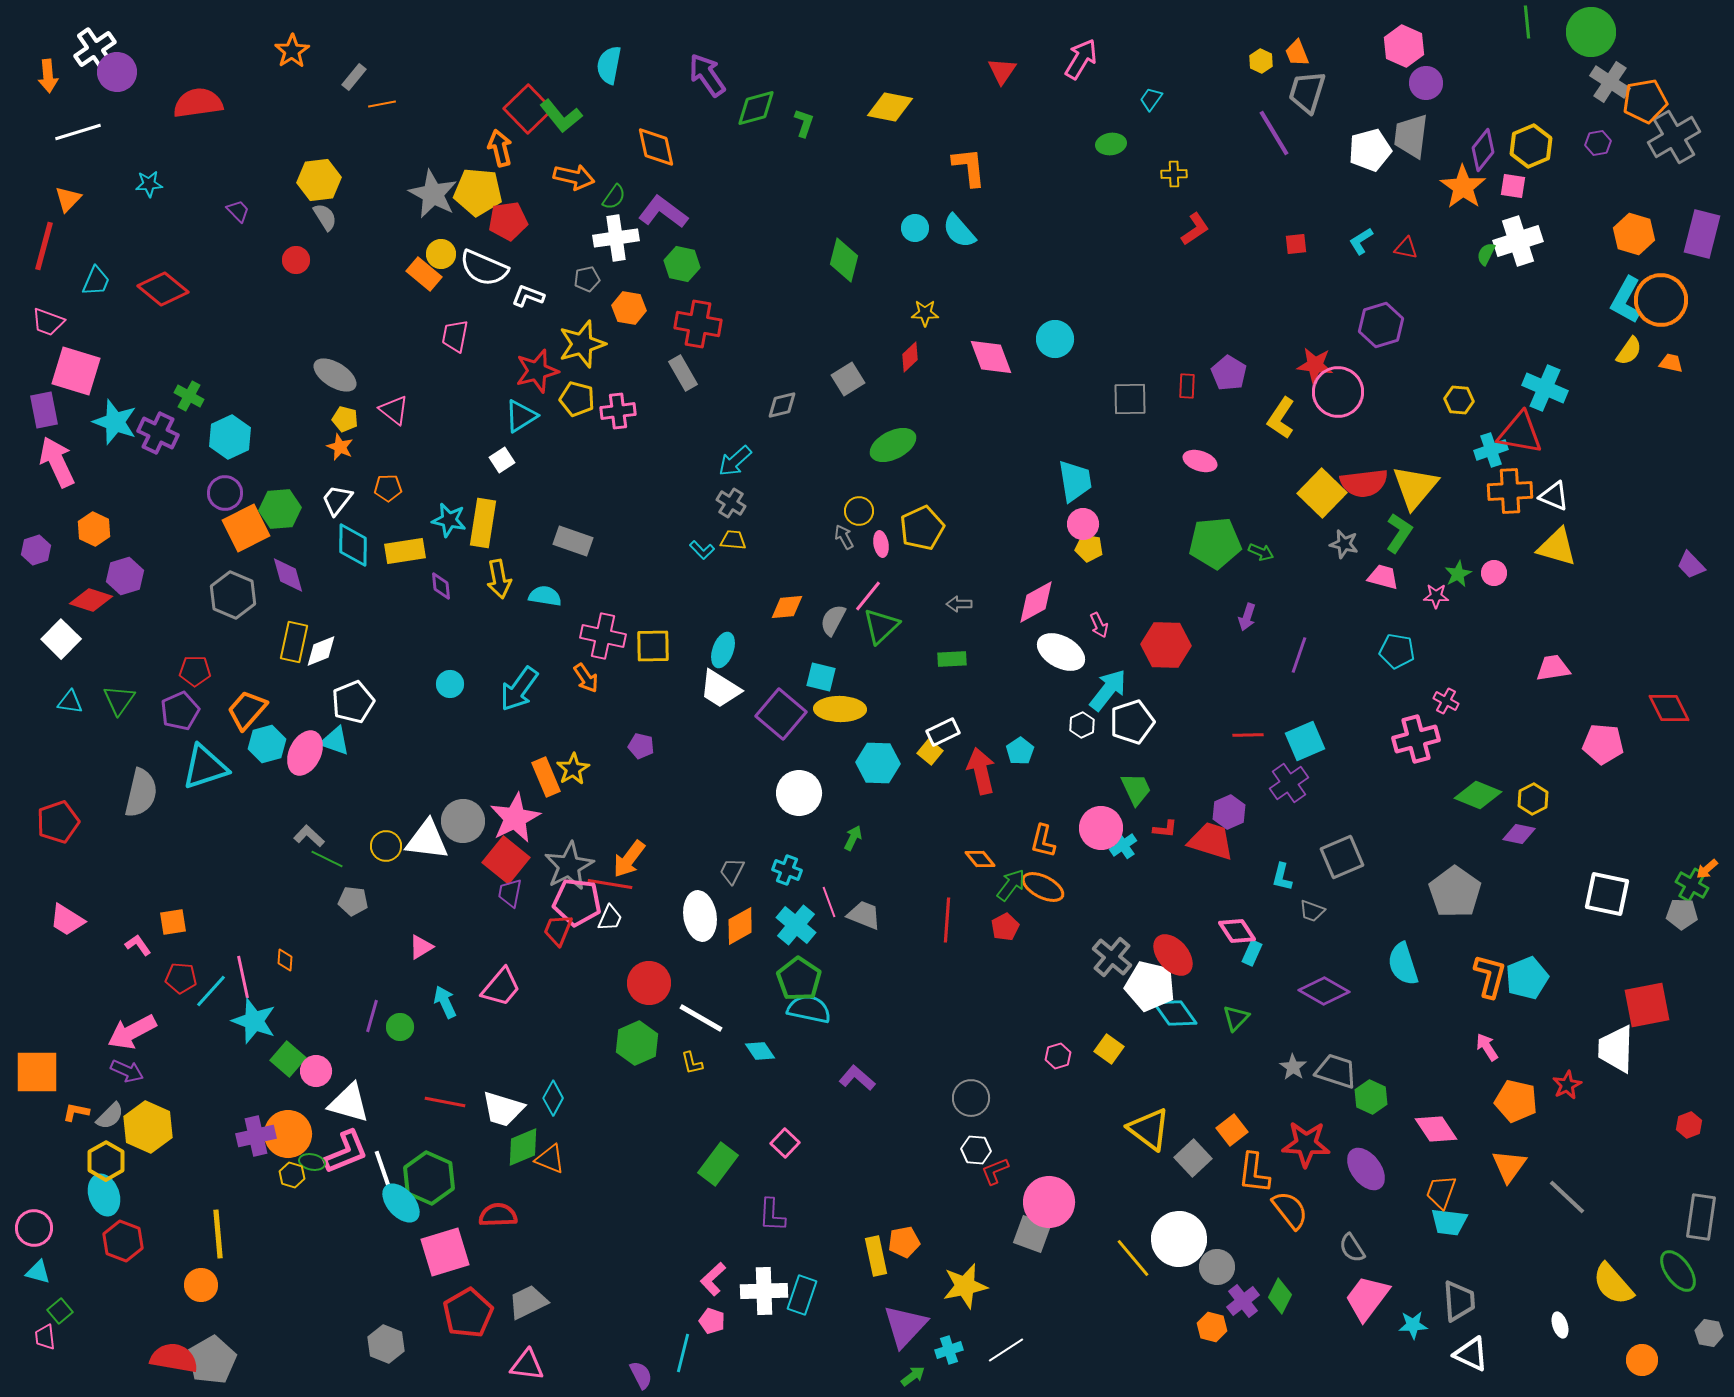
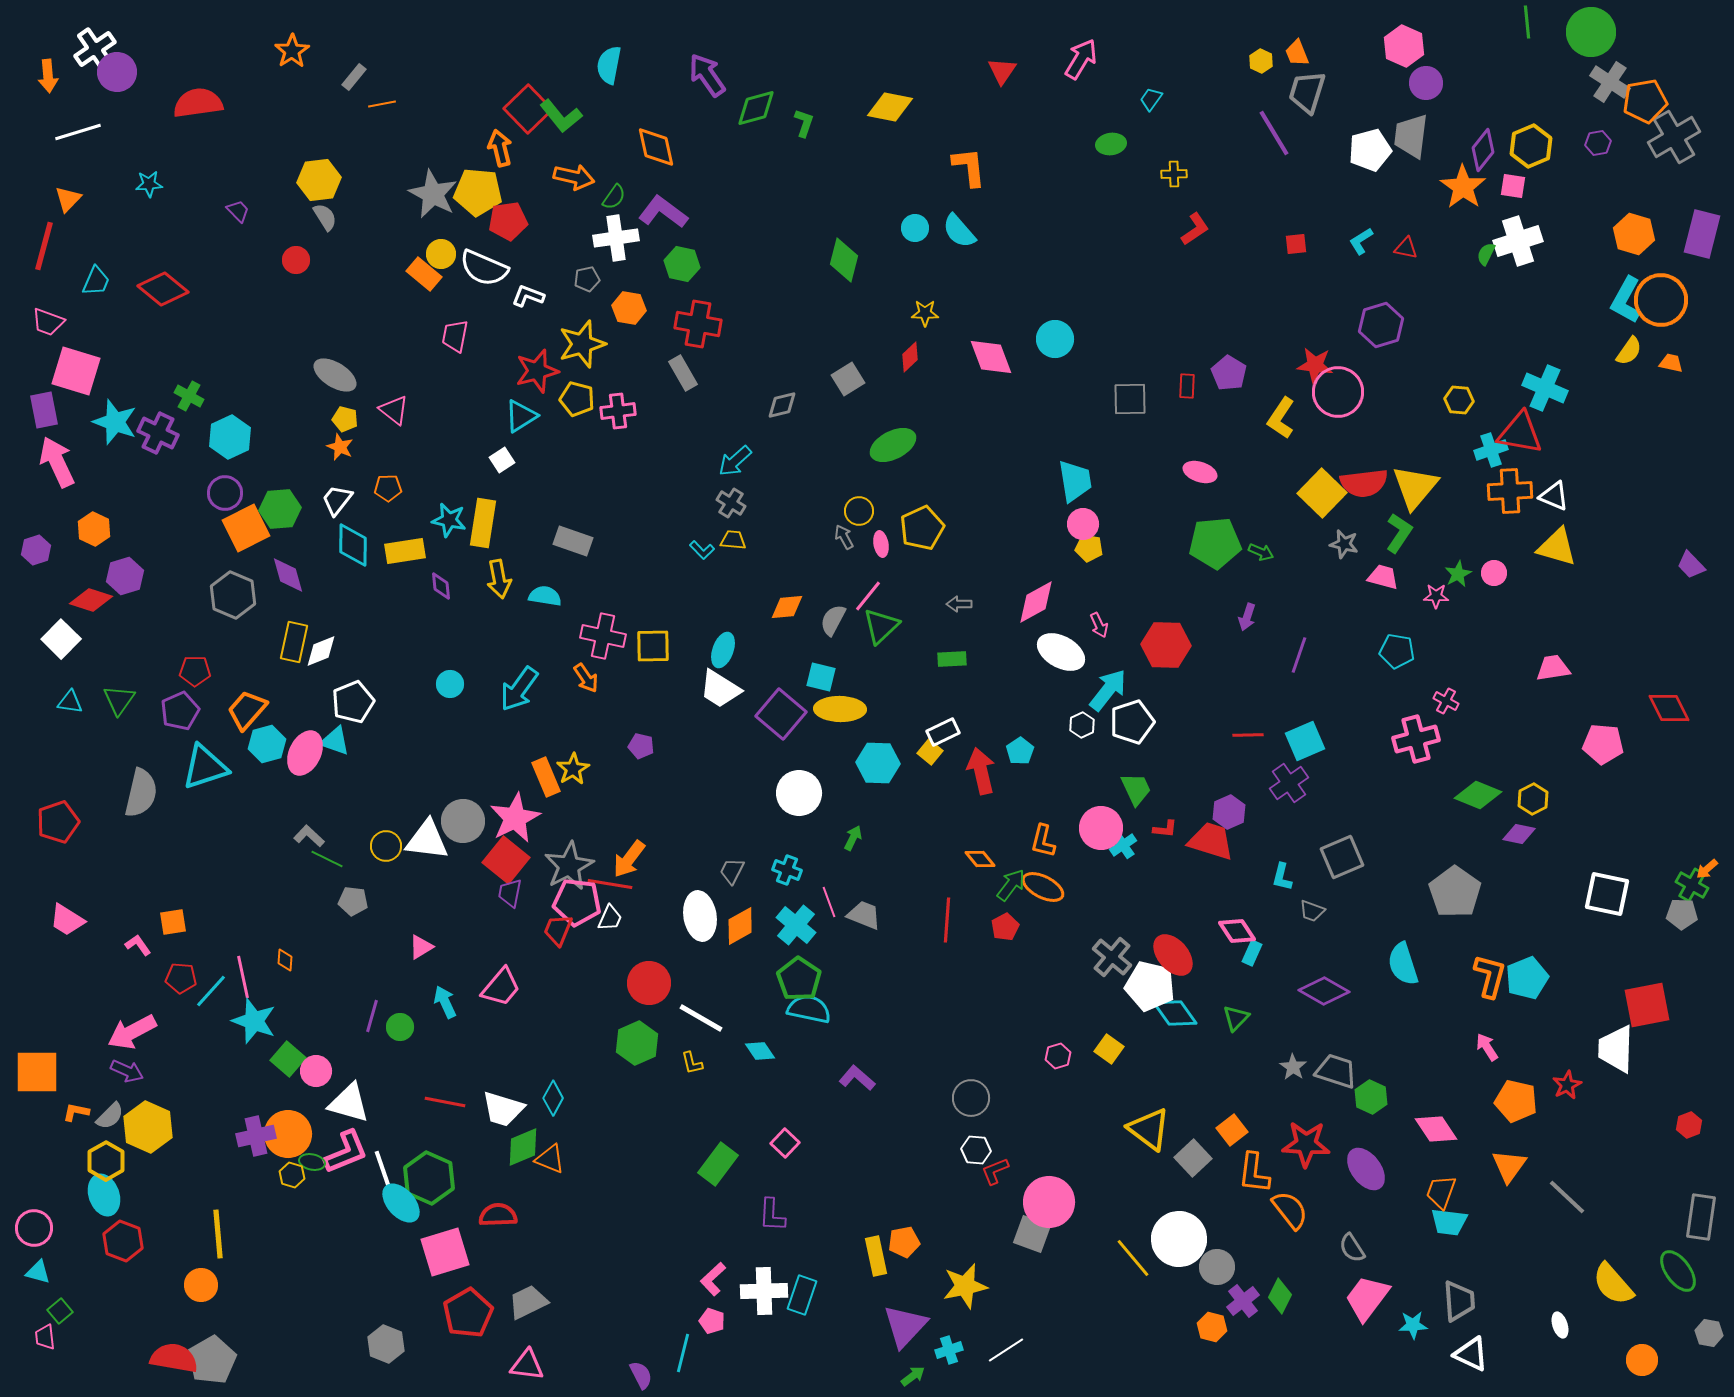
pink ellipse at (1200, 461): moved 11 px down
